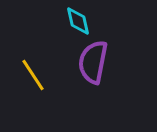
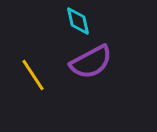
purple semicircle: moved 2 px left; rotated 129 degrees counterclockwise
